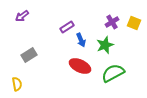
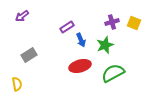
purple cross: rotated 16 degrees clockwise
red ellipse: rotated 40 degrees counterclockwise
